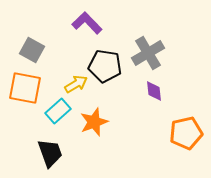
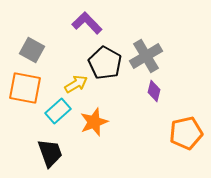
gray cross: moved 2 px left, 3 px down
black pentagon: moved 3 px up; rotated 20 degrees clockwise
purple diamond: rotated 20 degrees clockwise
